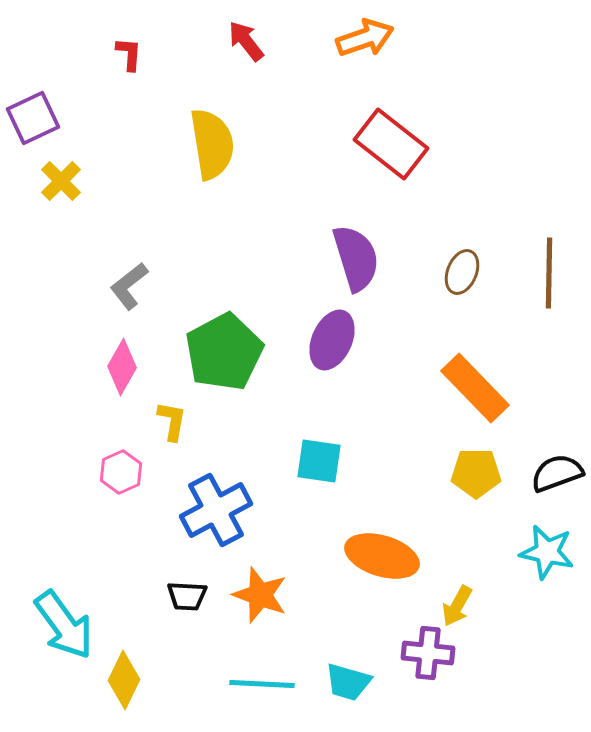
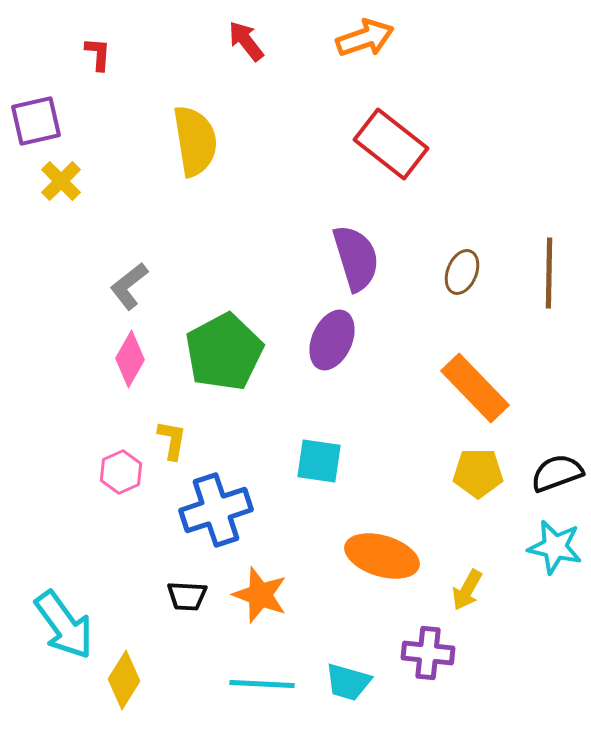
red L-shape: moved 31 px left
purple square: moved 3 px right, 3 px down; rotated 12 degrees clockwise
yellow semicircle: moved 17 px left, 3 px up
pink diamond: moved 8 px right, 8 px up
yellow L-shape: moved 19 px down
yellow pentagon: moved 2 px right
blue cross: rotated 10 degrees clockwise
cyan star: moved 8 px right, 5 px up
yellow arrow: moved 10 px right, 16 px up
yellow diamond: rotated 6 degrees clockwise
